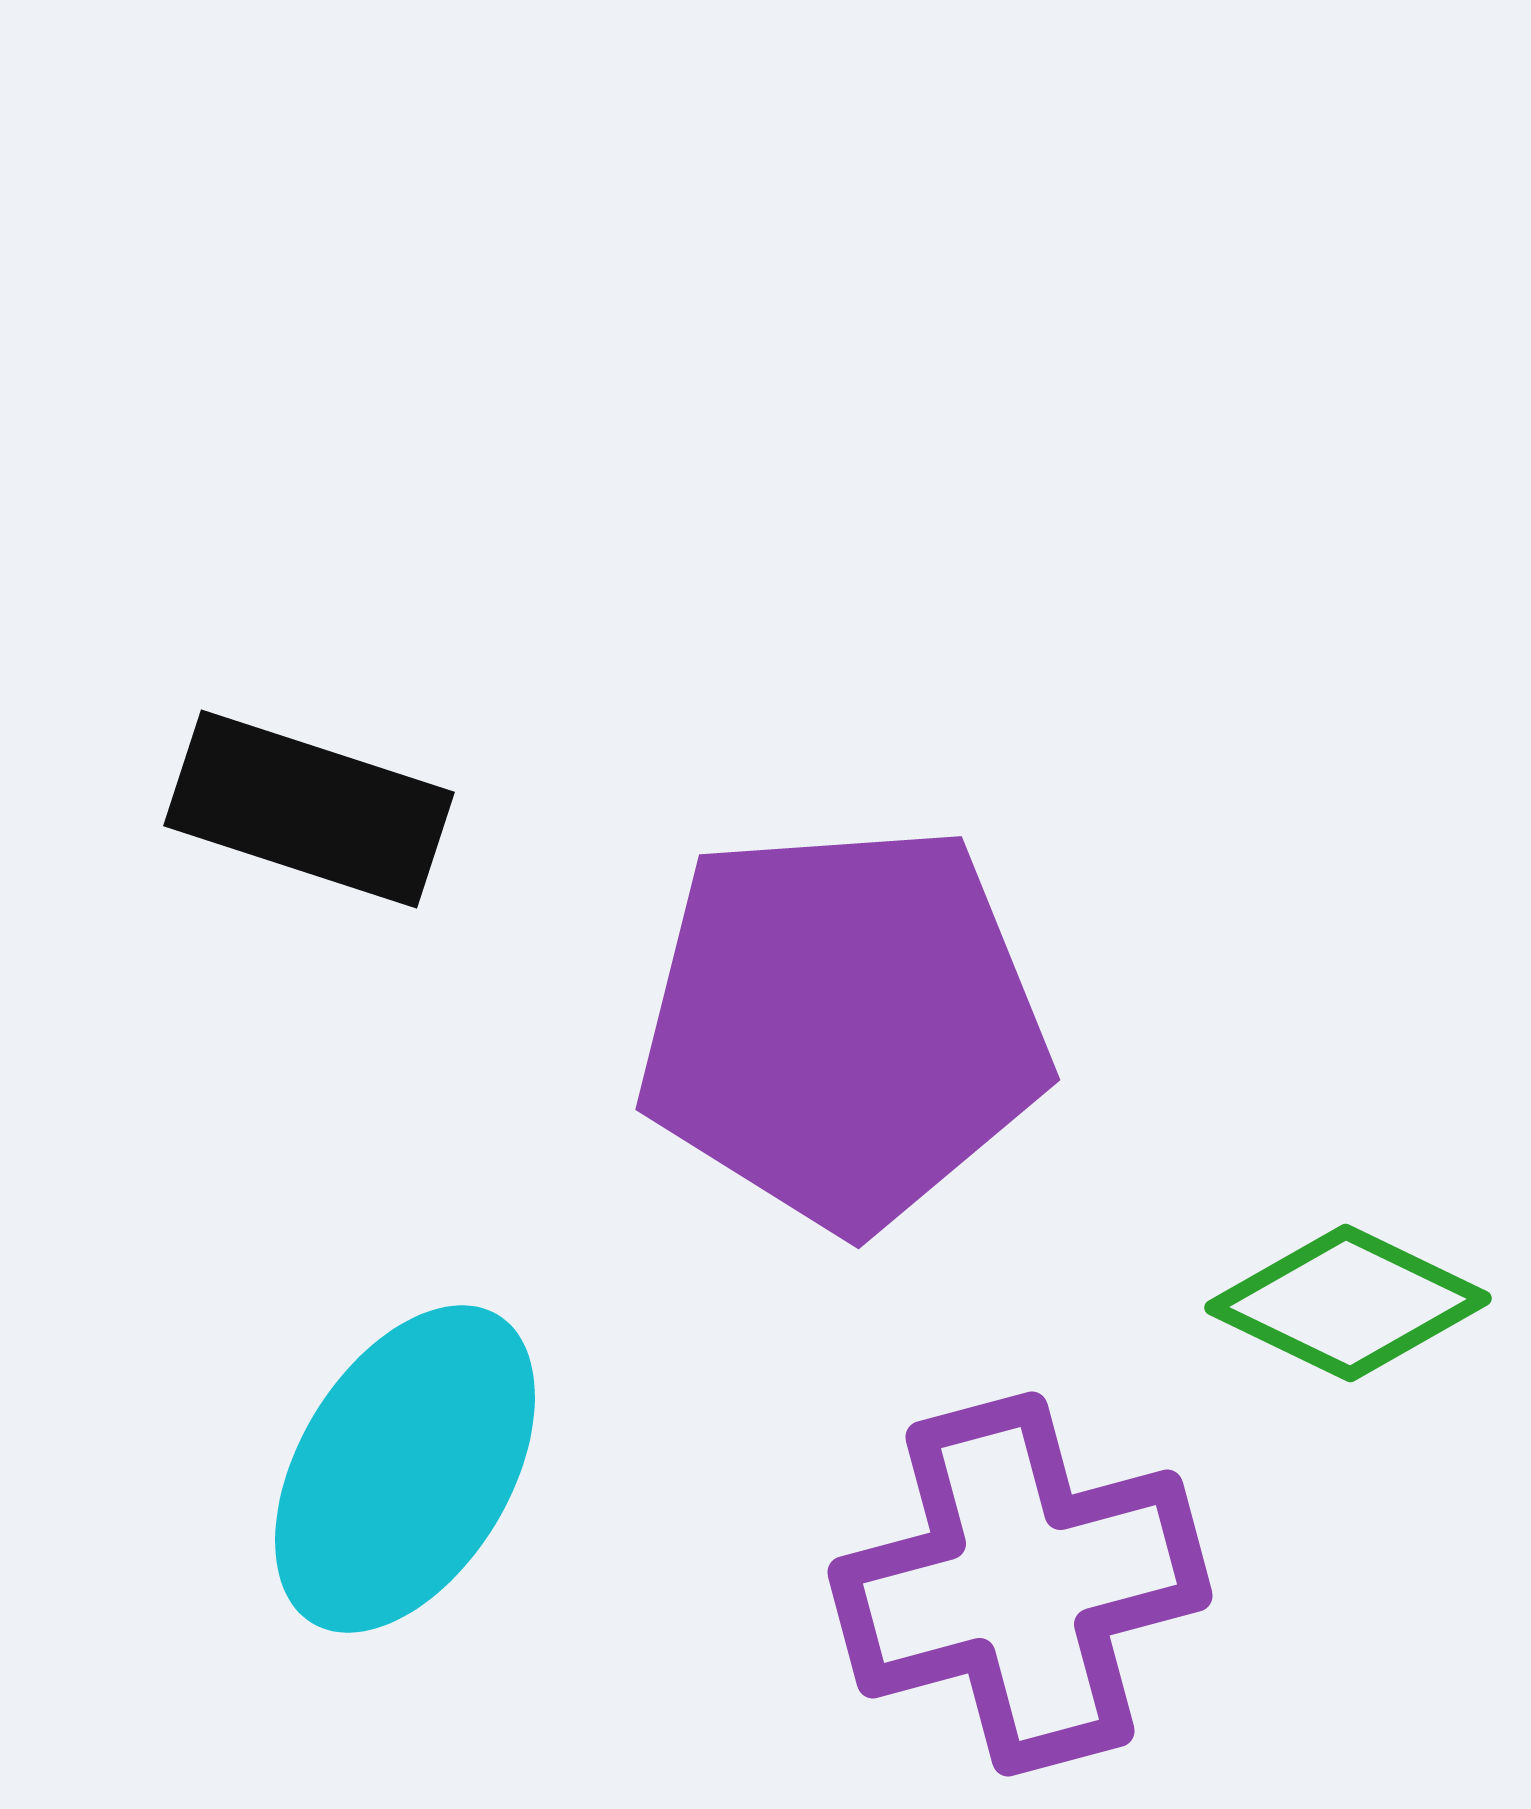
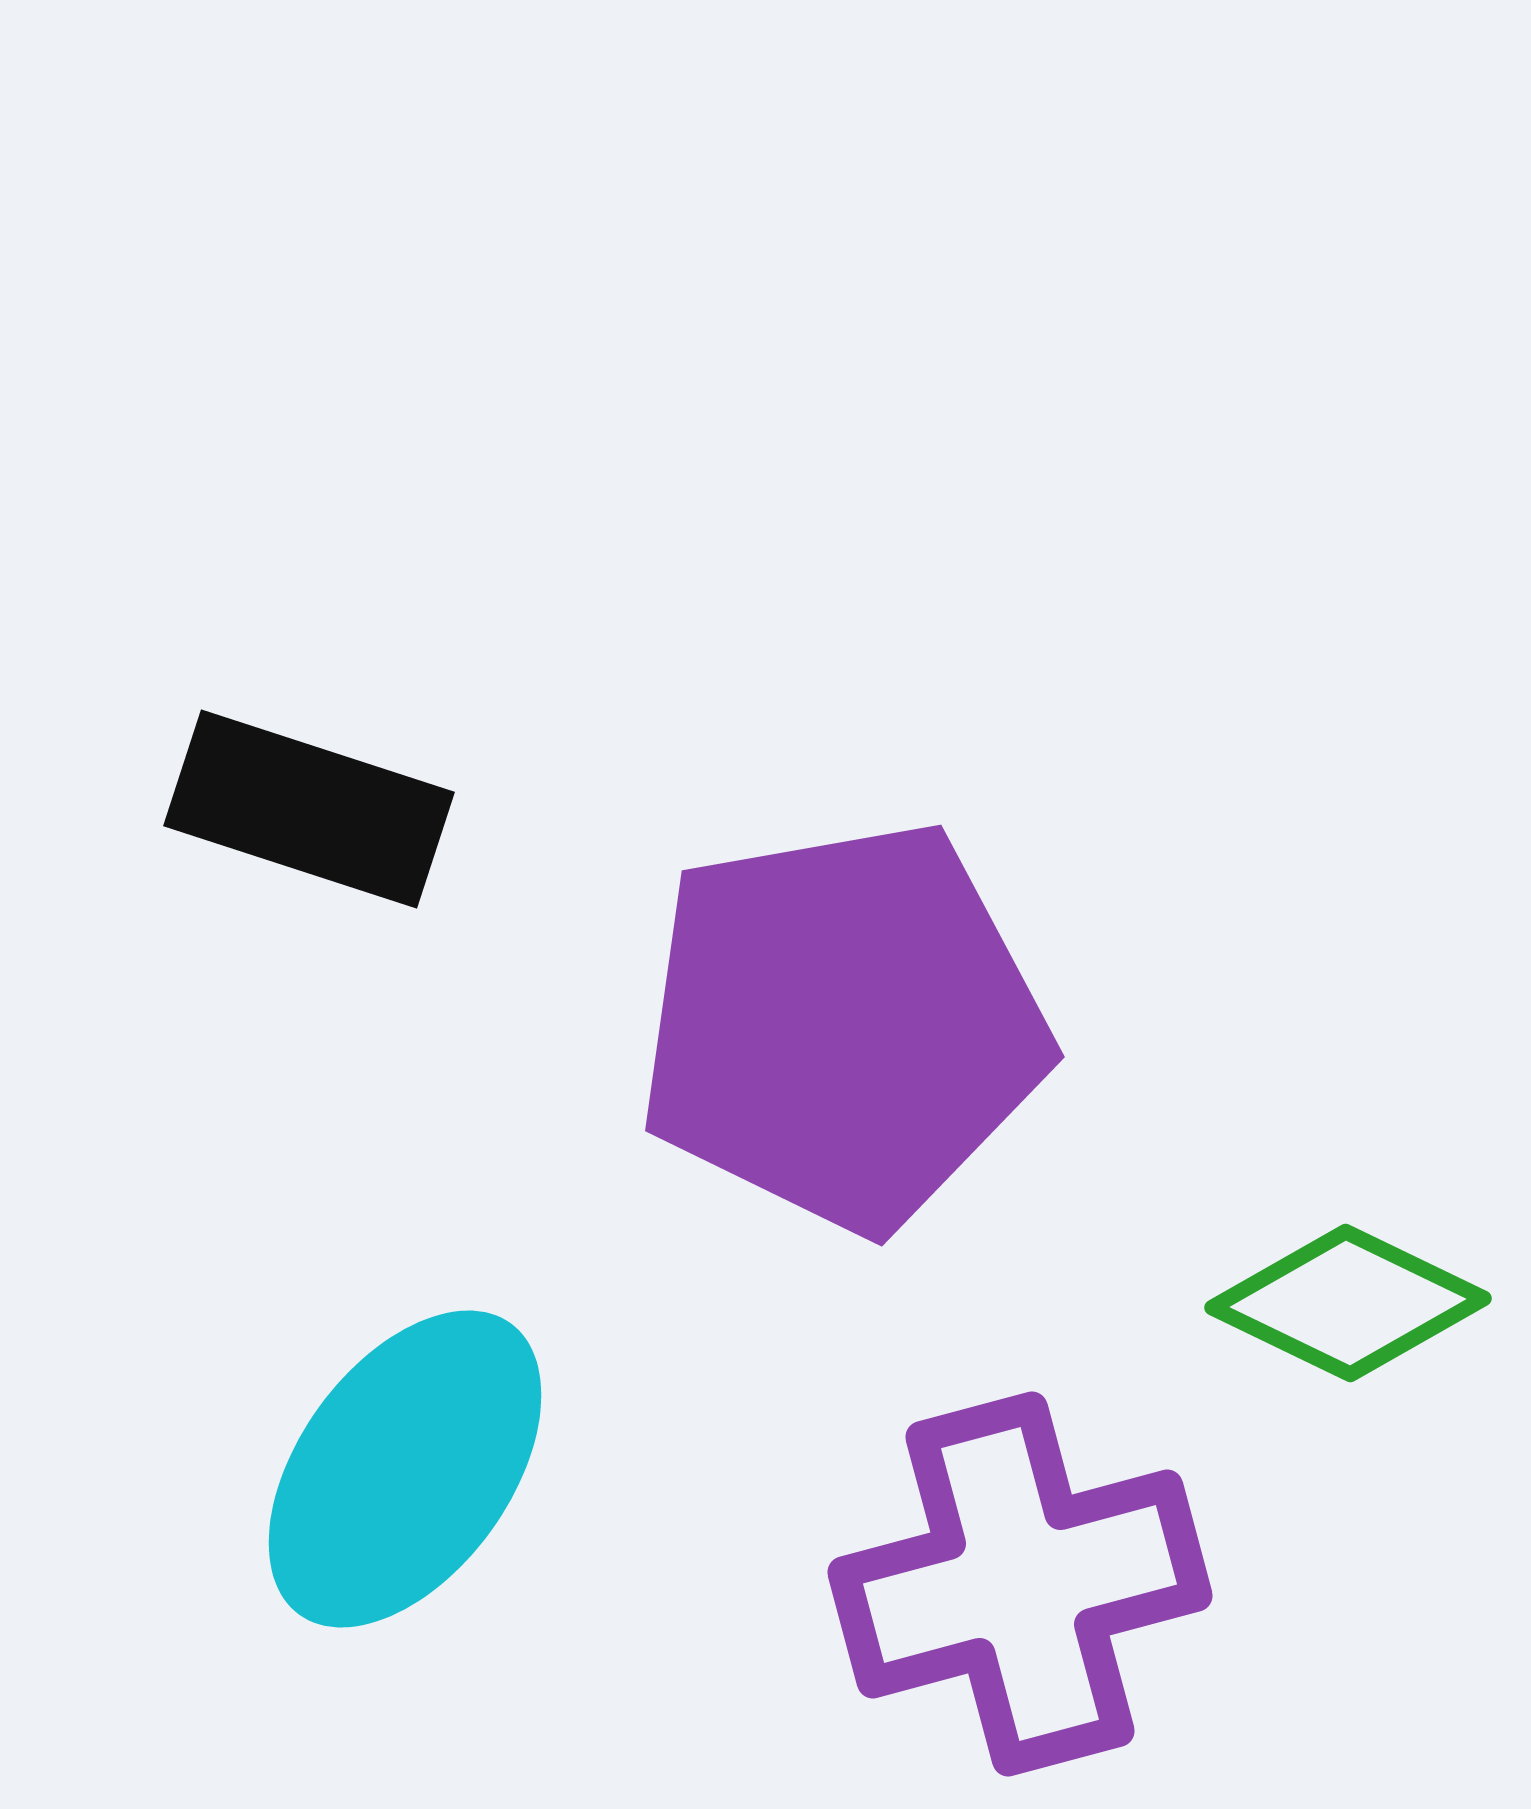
purple pentagon: rotated 6 degrees counterclockwise
cyan ellipse: rotated 5 degrees clockwise
